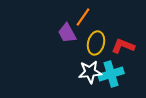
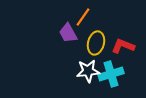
purple trapezoid: moved 1 px right
white star: moved 2 px left, 1 px up
